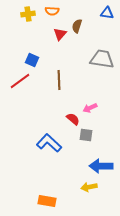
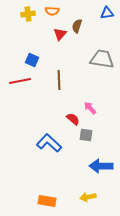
blue triangle: rotated 16 degrees counterclockwise
red line: rotated 25 degrees clockwise
pink arrow: rotated 72 degrees clockwise
yellow arrow: moved 1 px left, 10 px down
